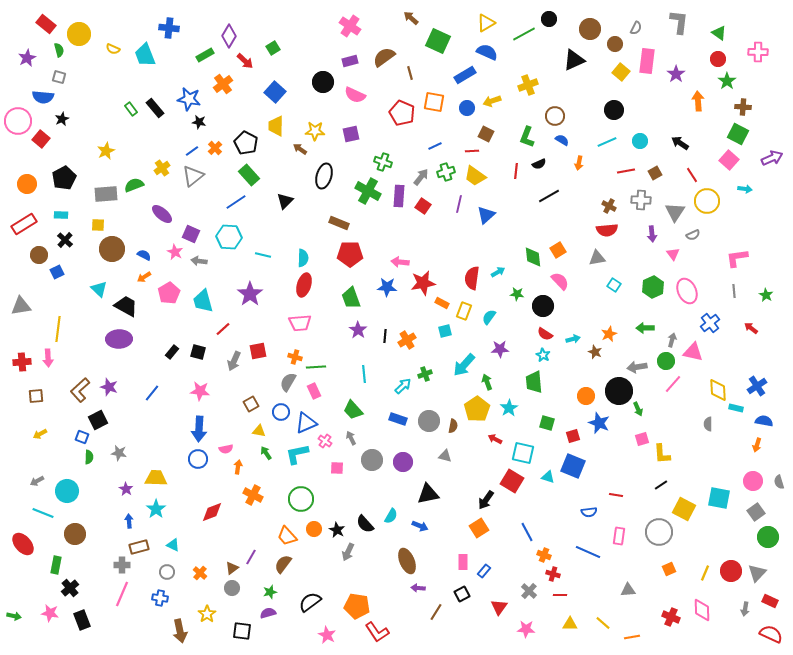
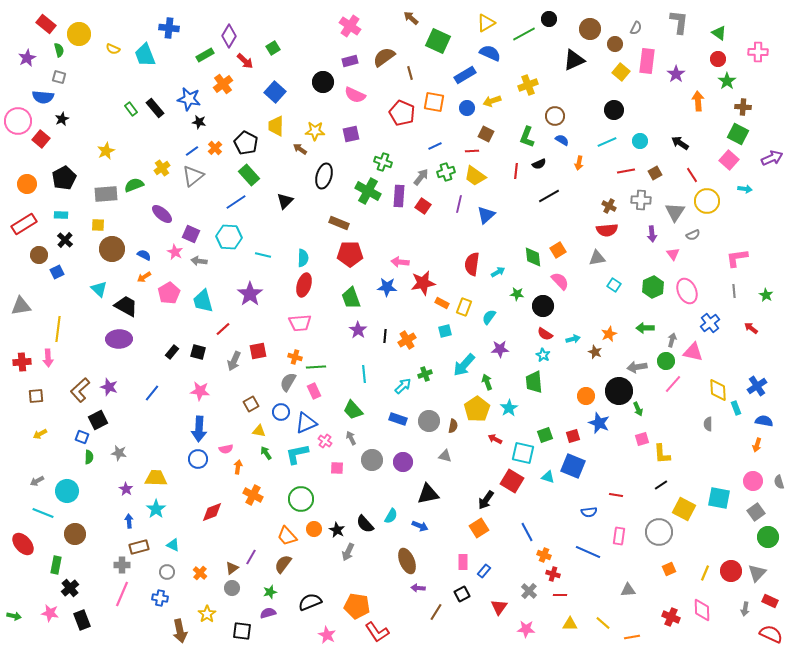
blue semicircle at (487, 52): moved 3 px right, 1 px down
red semicircle at (472, 278): moved 14 px up
yellow rectangle at (464, 311): moved 4 px up
cyan rectangle at (736, 408): rotated 56 degrees clockwise
green square at (547, 423): moved 2 px left, 12 px down; rotated 35 degrees counterclockwise
black semicircle at (310, 602): rotated 15 degrees clockwise
